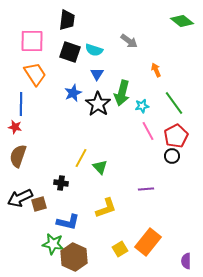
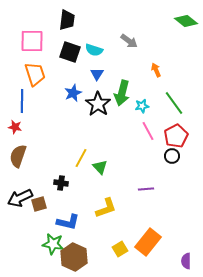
green diamond: moved 4 px right
orange trapezoid: rotated 15 degrees clockwise
blue line: moved 1 px right, 3 px up
